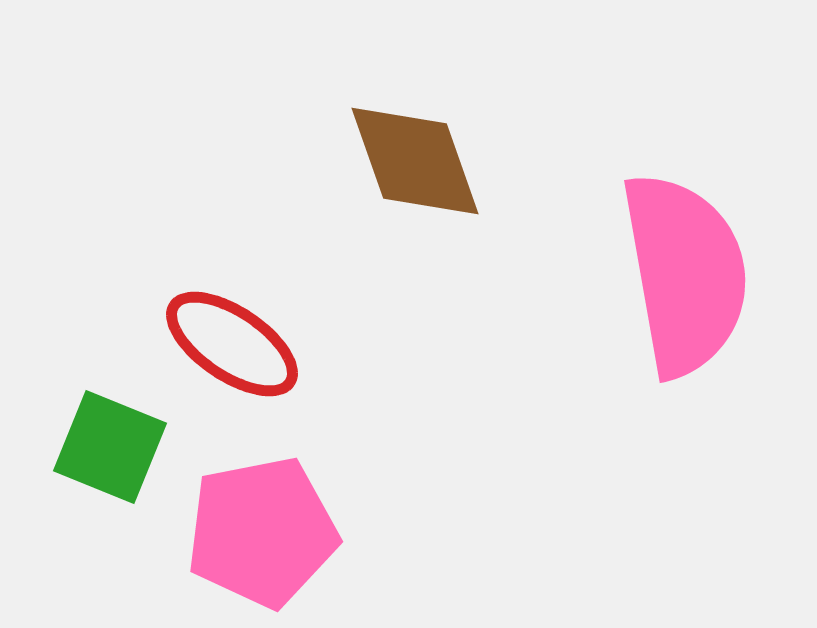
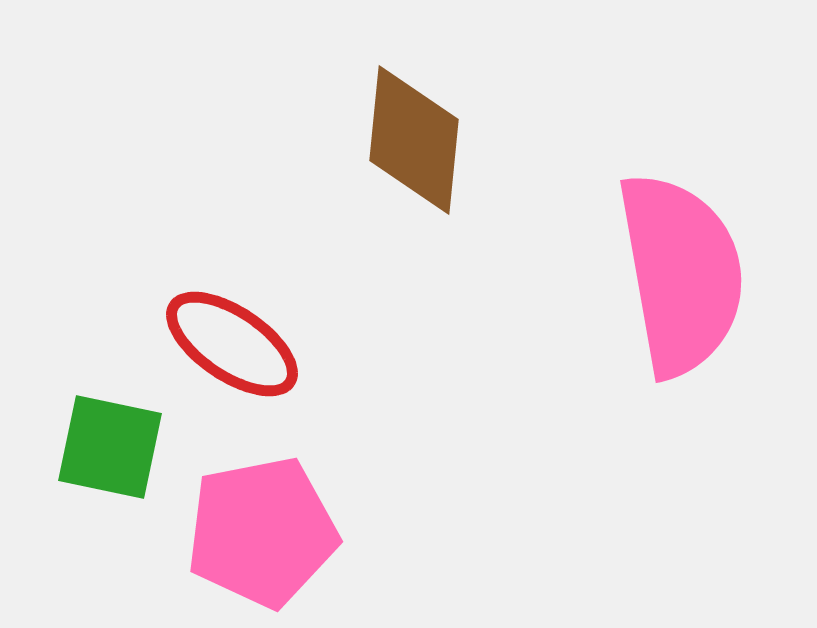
brown diamond: moved 1 px left, 21 px up; rotated 25 degrees clockwise
pink semicircle: moved 4 px left
green square: rotated 10 degrees counterclockwise
